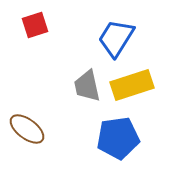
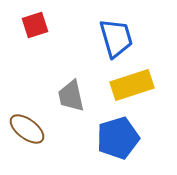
blue trapezoid: rotated 132 degrees clockwise
gray trapezoid: moved 16 px left, 10 px down
blue pentagon: rotated 9 degrees counterclockwise
